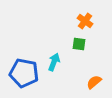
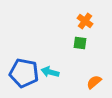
green square: moved 1 px right, 1 px up
cyan arrow: moved 4 px left, 10 px down; rotated 96 degrees counterclockwise
